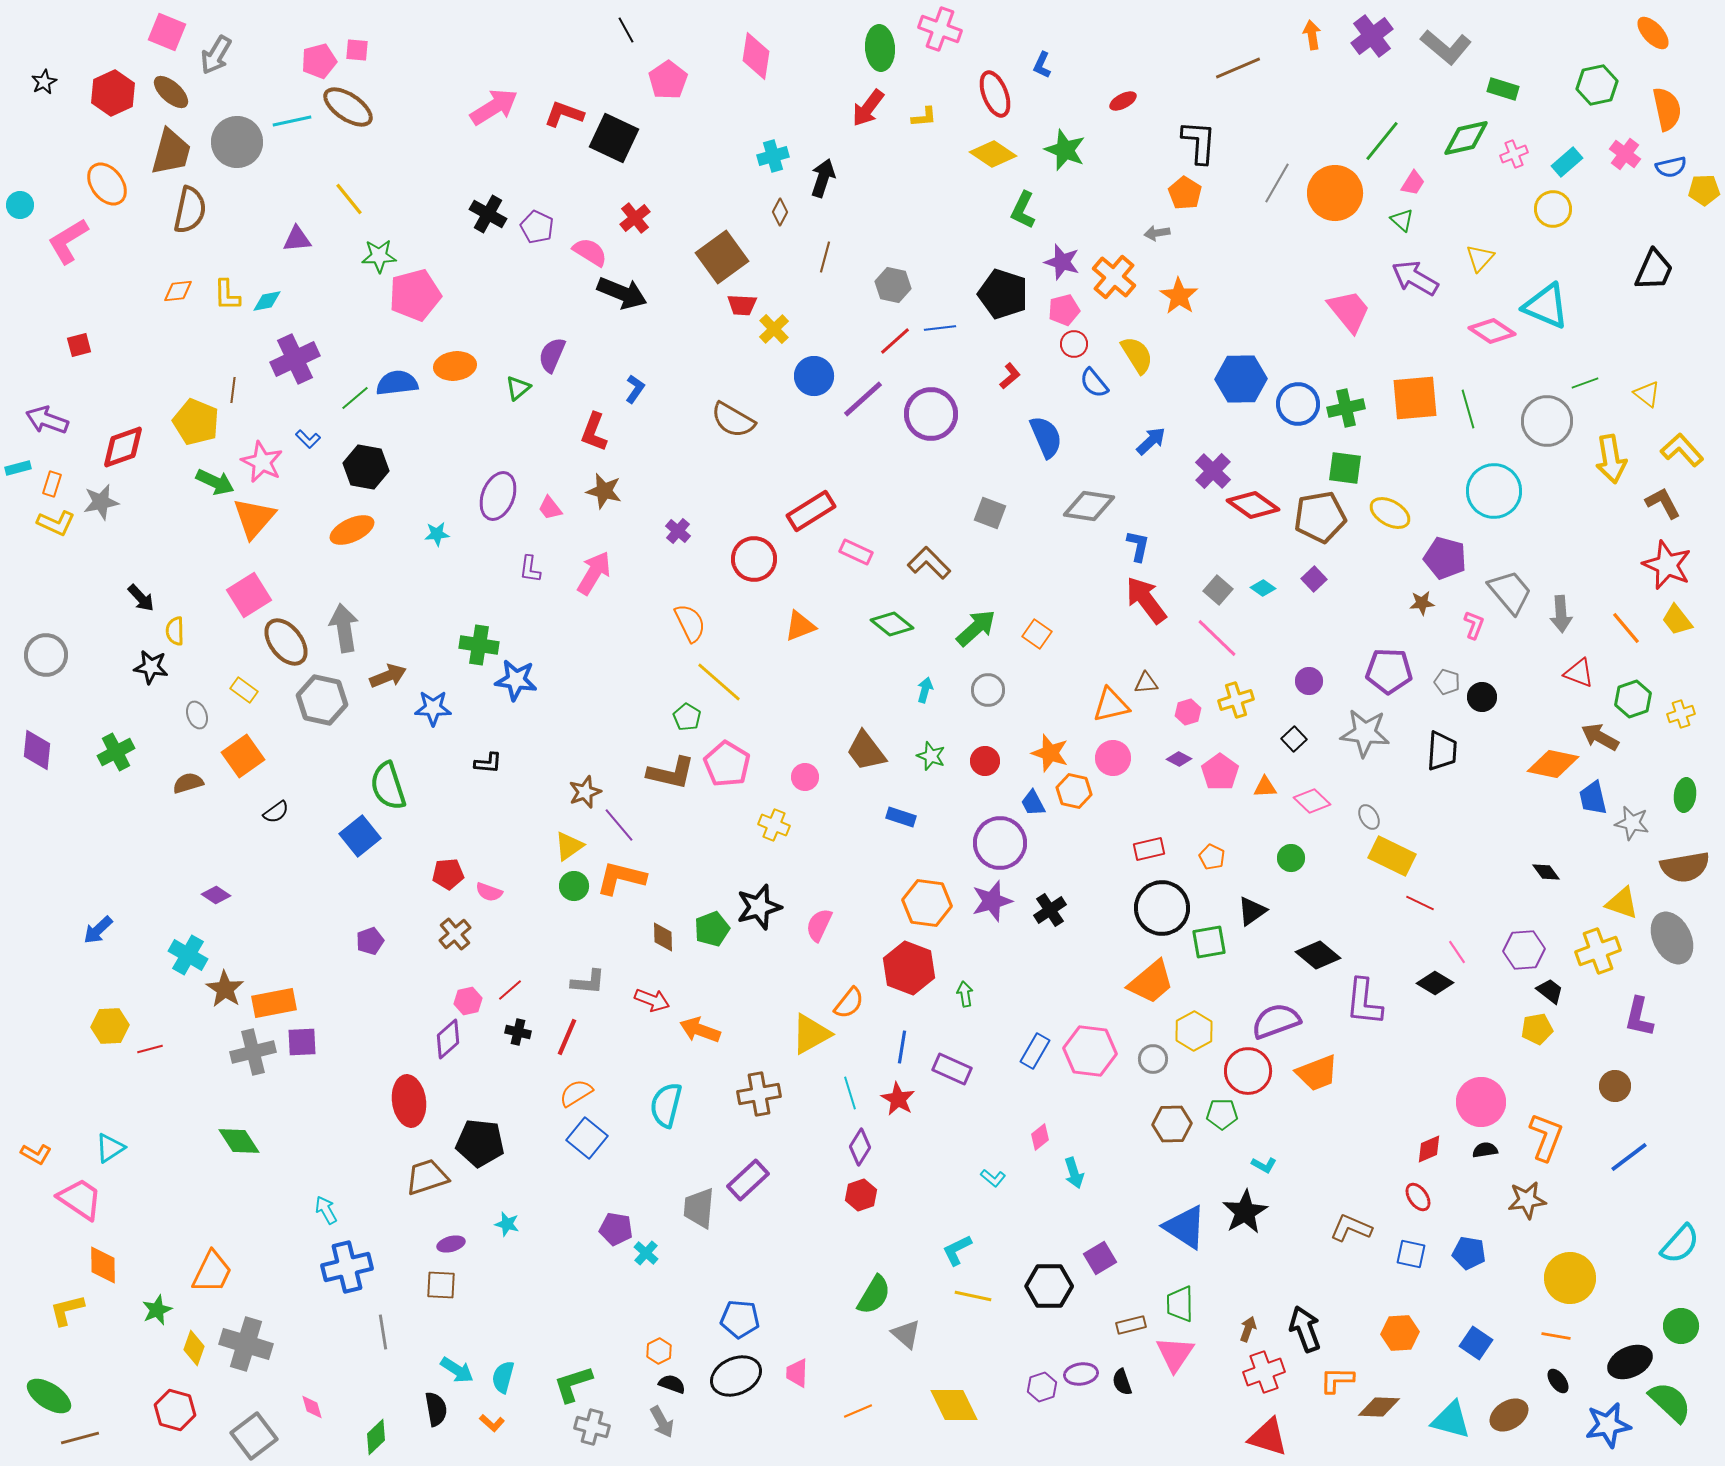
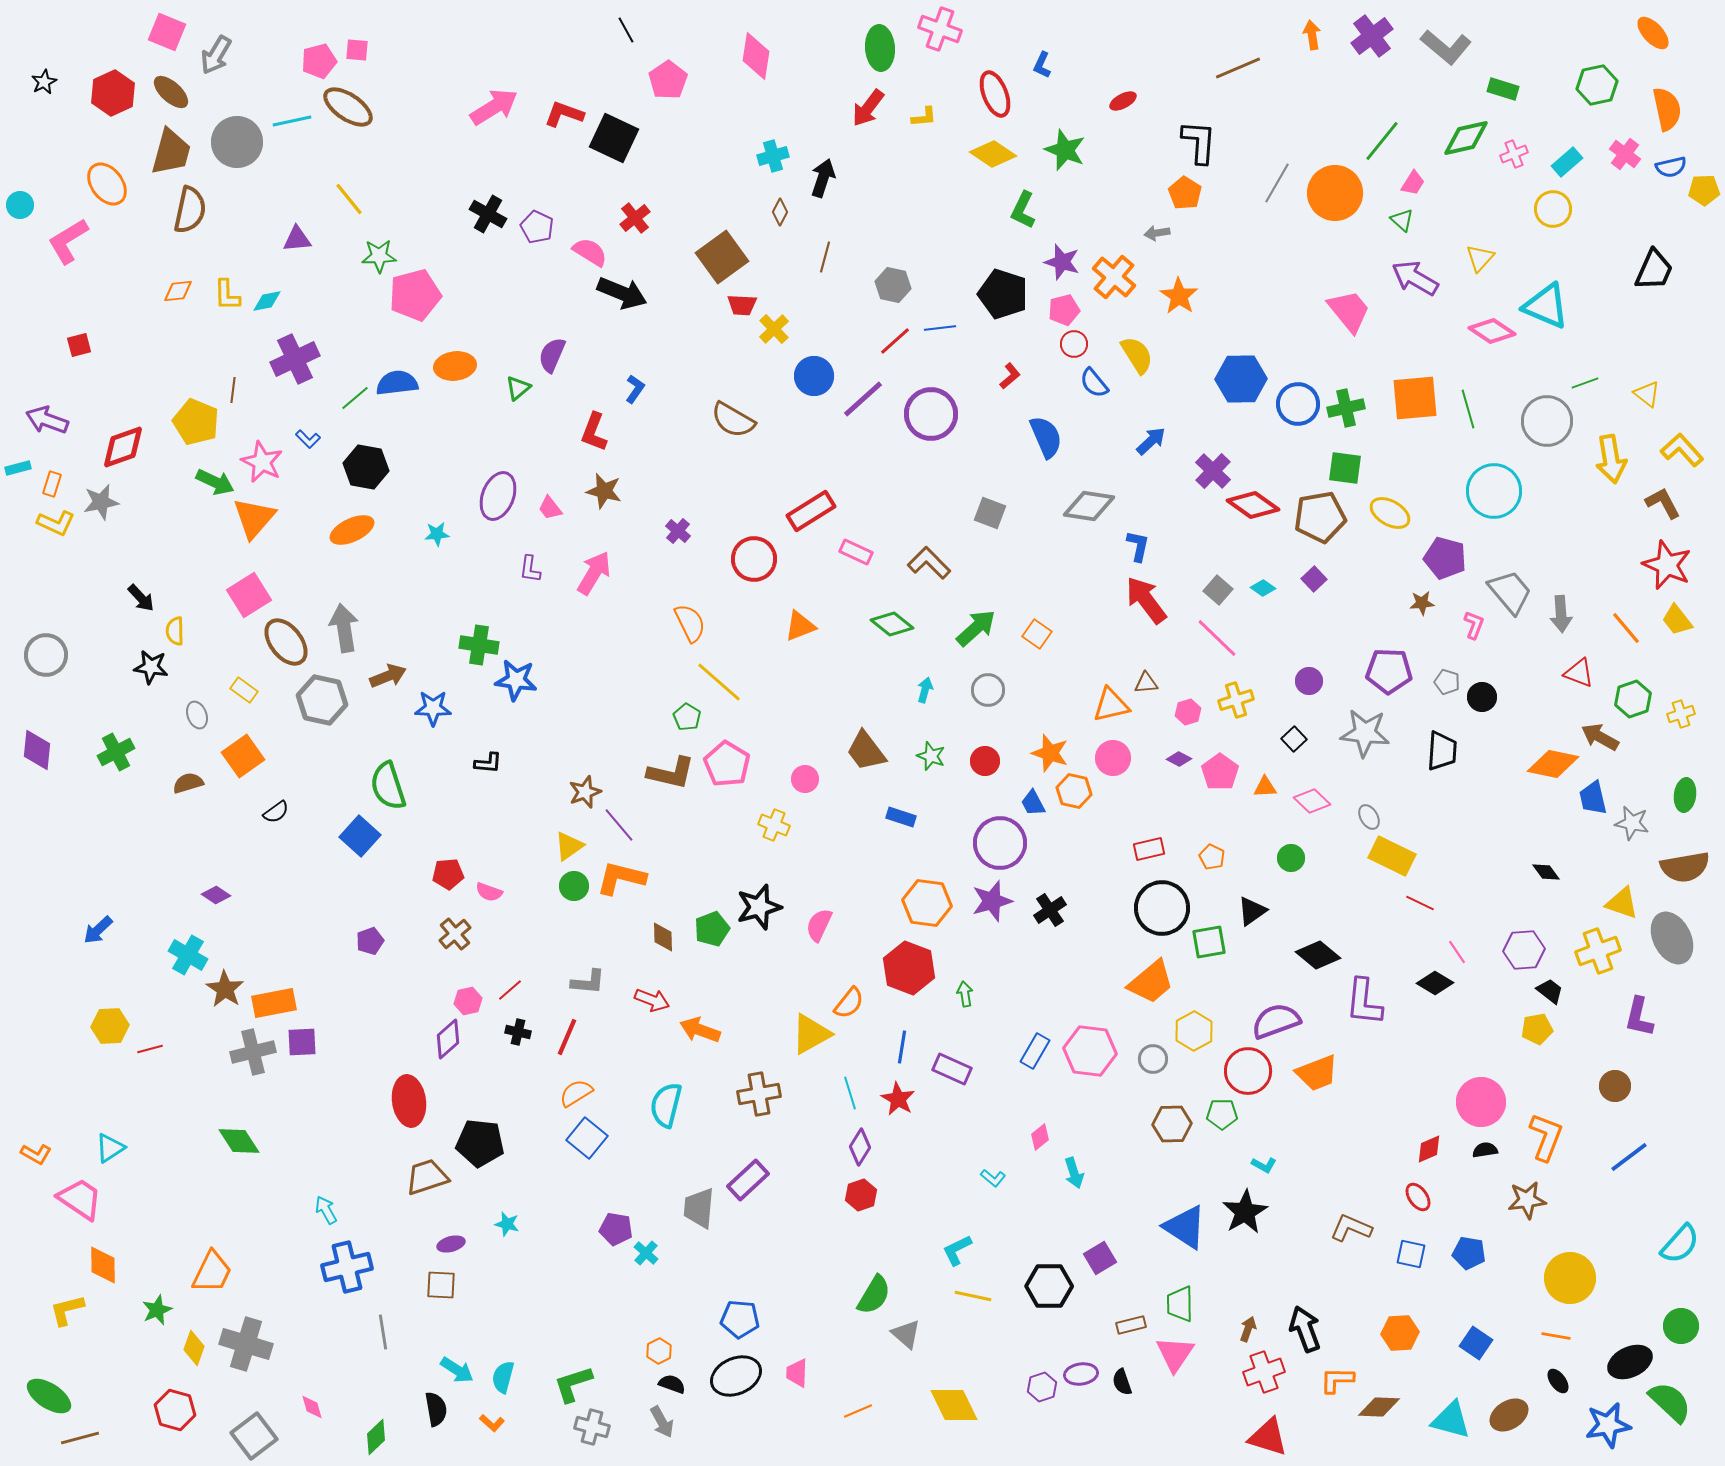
pink circle at (805, 777): moved 2 px down
blue square at (360, 836): rotated 9 degrees counterclockwise
